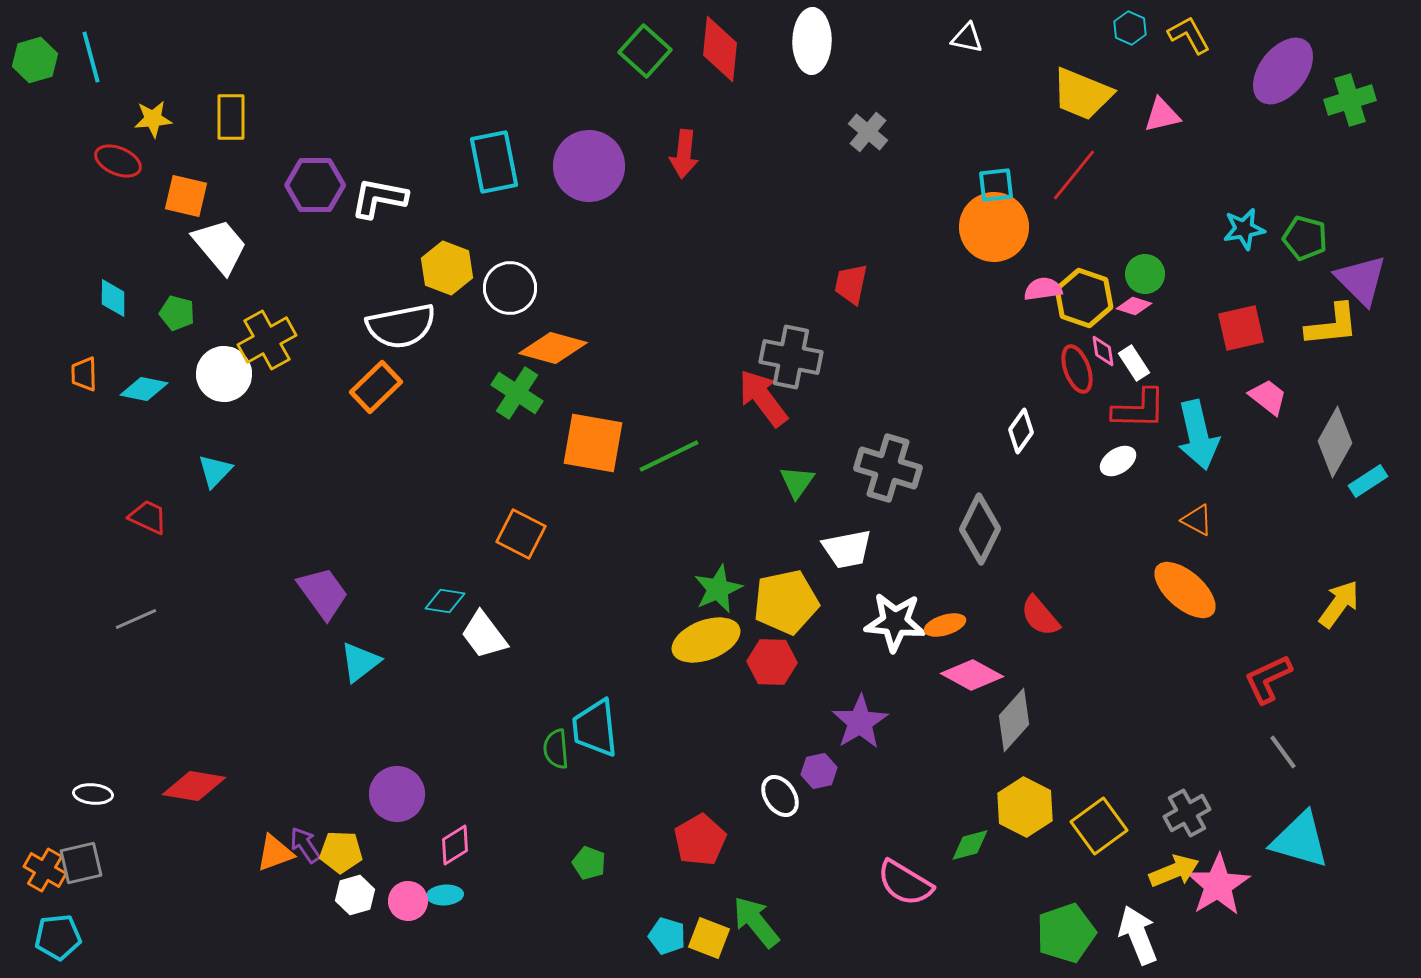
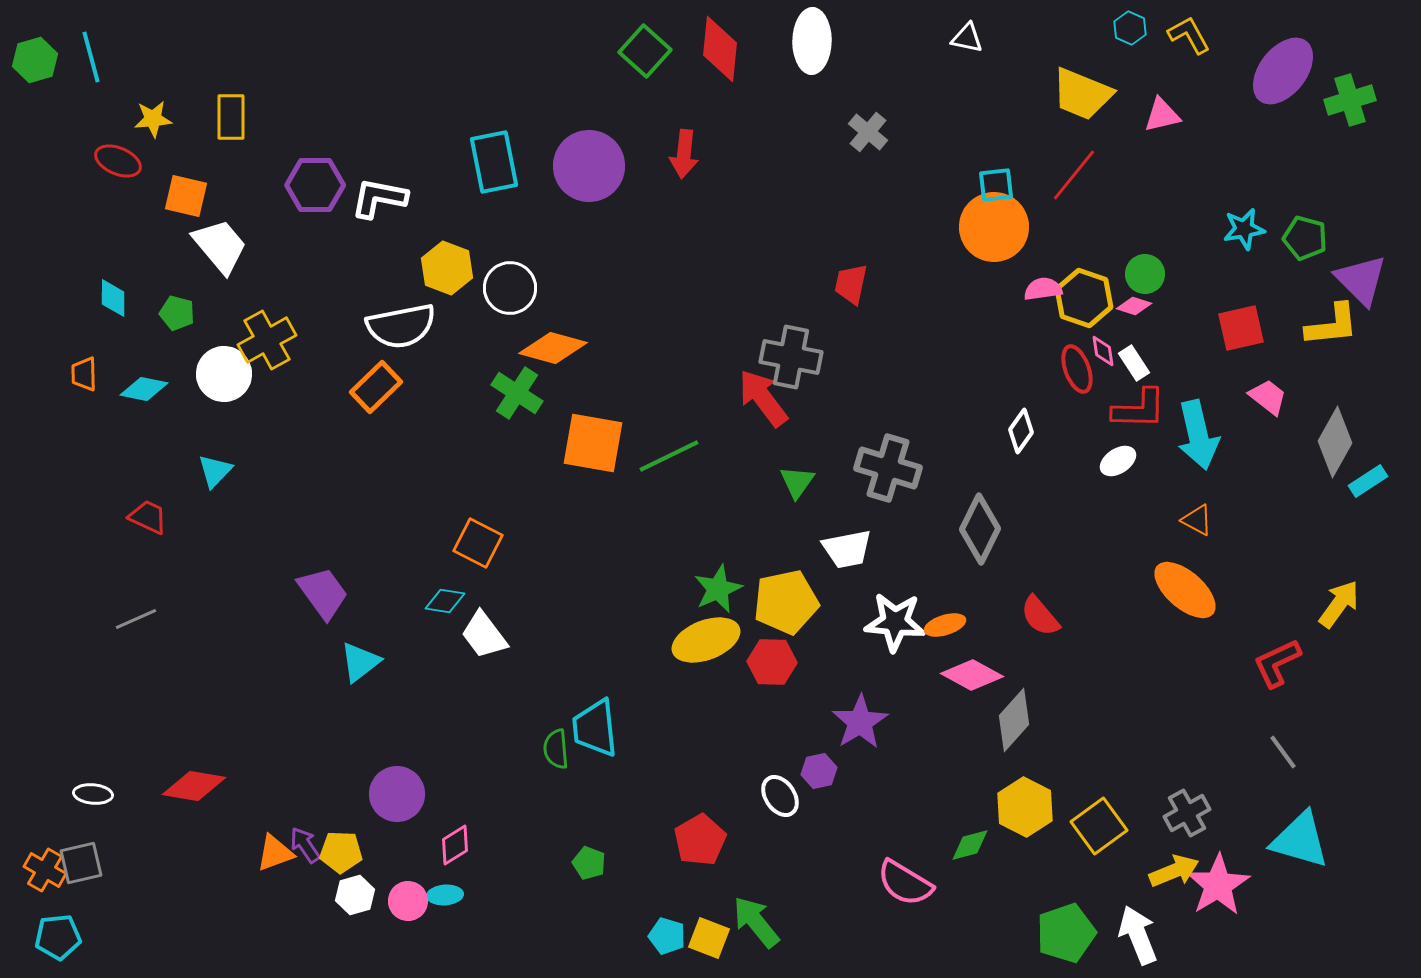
orange square at (521, 534): moved 43 px left, 9 px down
red L-shape at (1268, 679): moved 9 px right, 16 px up
